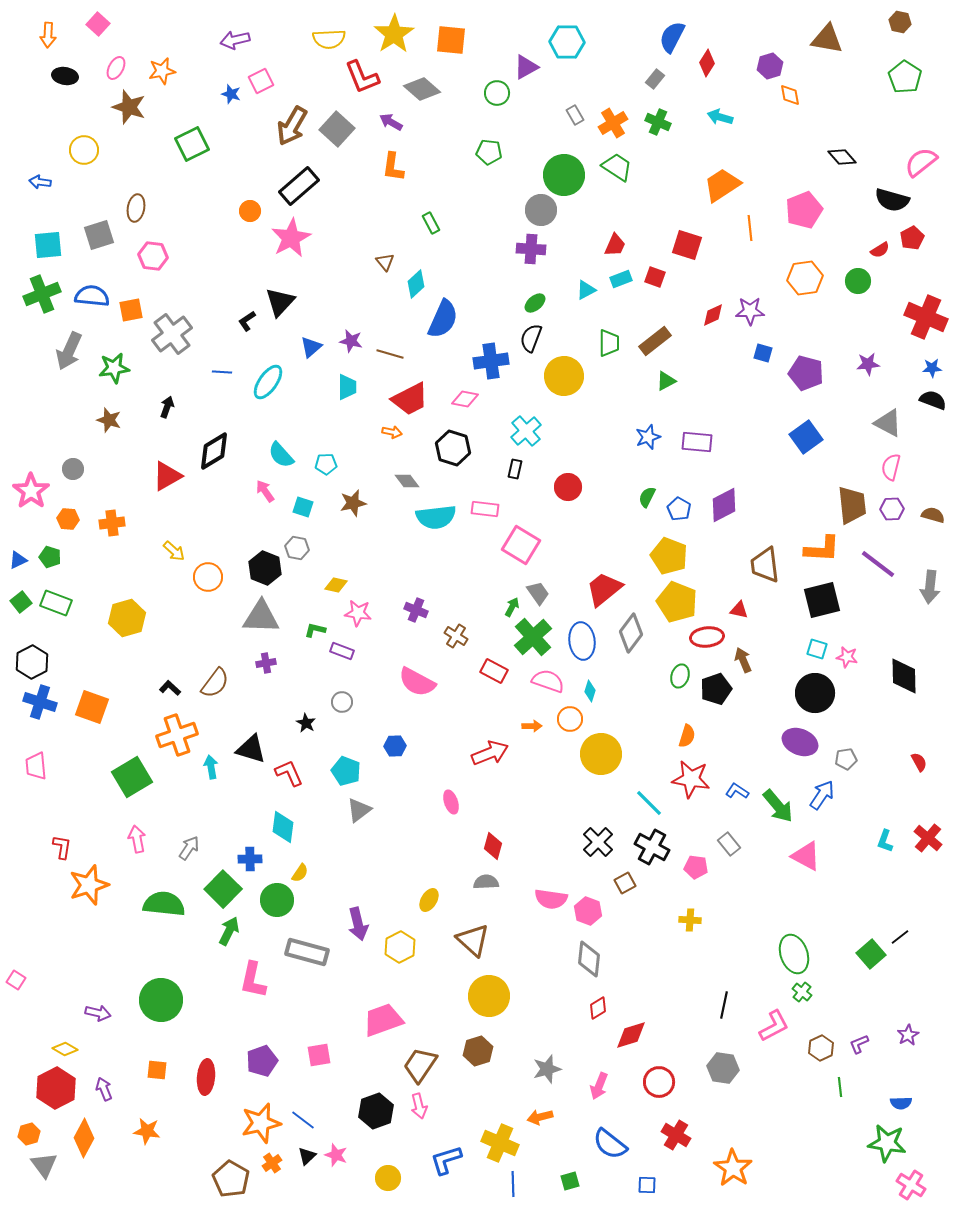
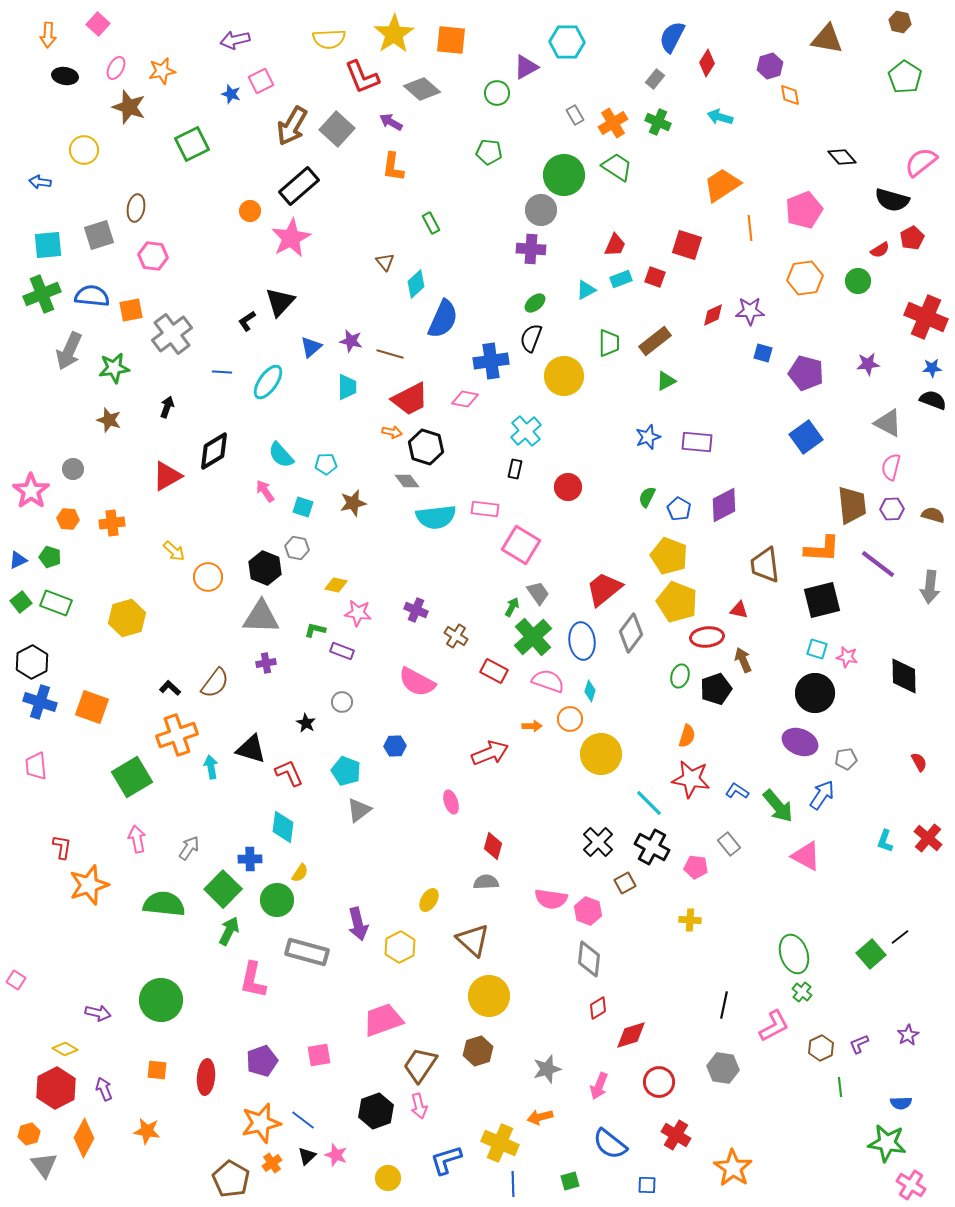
black hexagon at (453, 448): moved 27 px left, 1 px up
